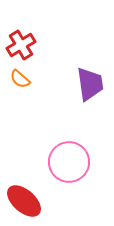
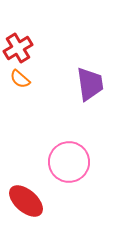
red cross: moved 3 px left, 3 px down
red ellipse: moved 2 px right
